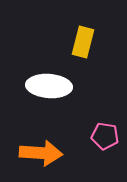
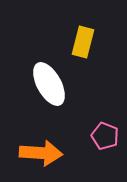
white ellipse: moved 2 px up; rotated 57 degrees clockwise
pink pentagon: rotated 12 degrees clockwise
